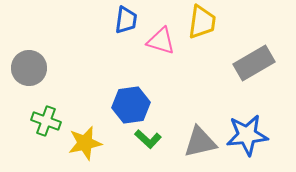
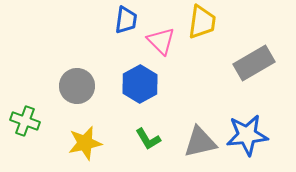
pink triangle: rotated 28 degrees clockwise
gray circle: moved 48 px right, 18 px down
blue hexagon: moved 9 px right, 21 px up; rotated 21 degrees counterclockwise
green cross: moved 21 px left
green L-shape: rotated 16 degrees clockwise
